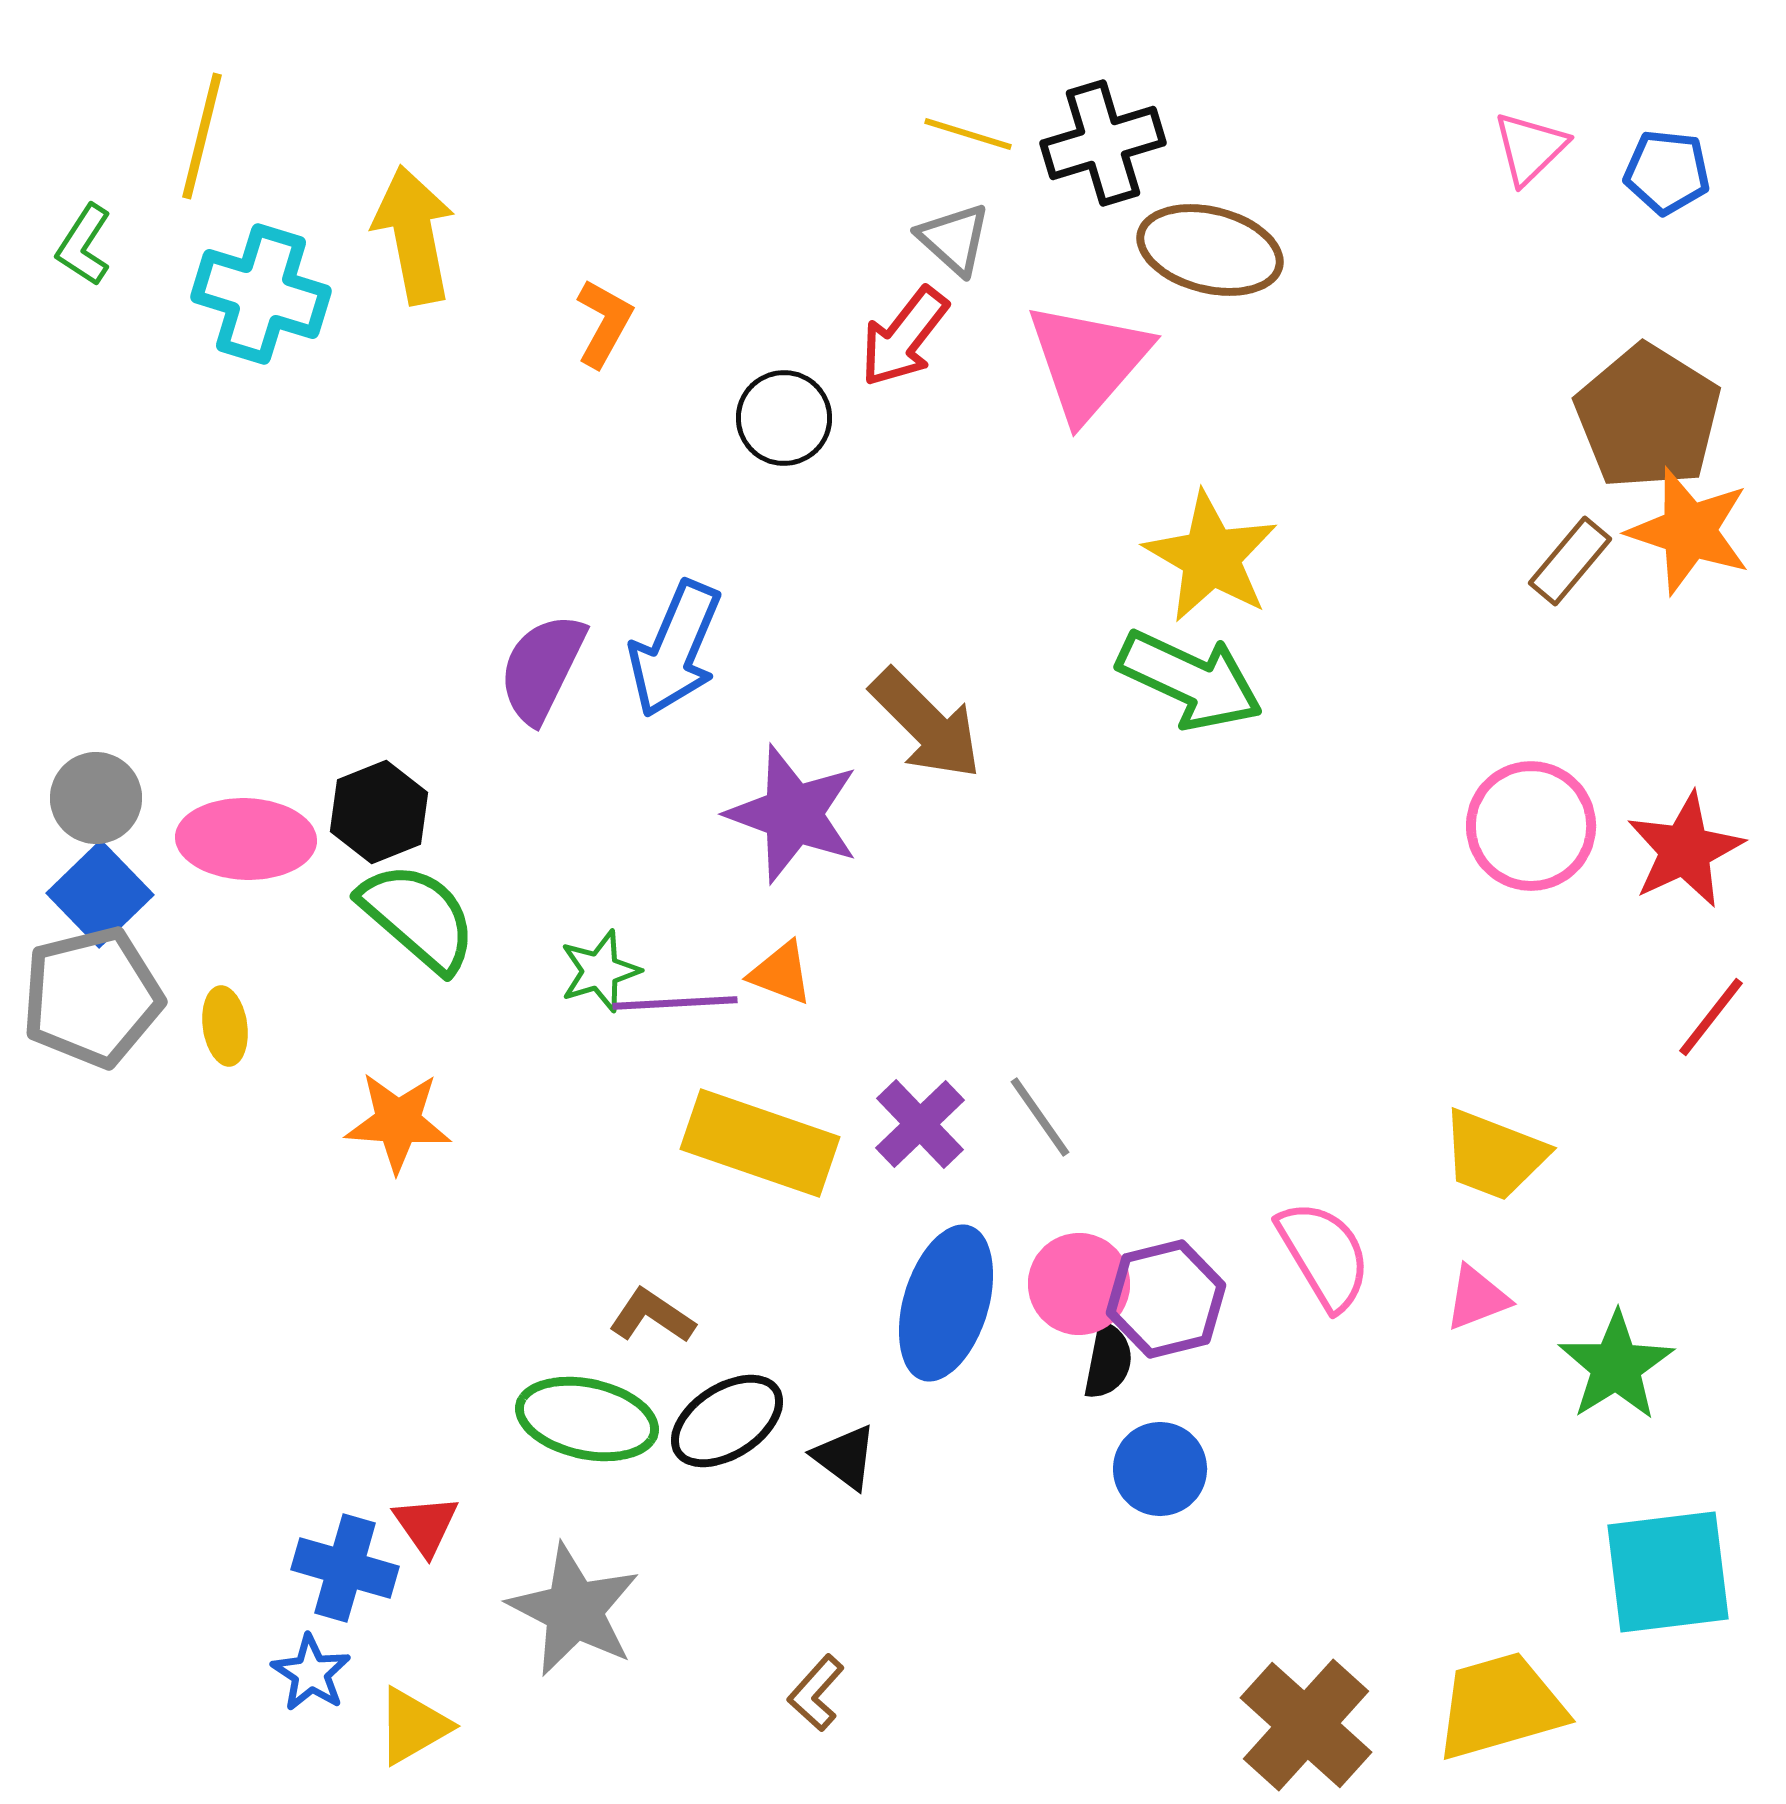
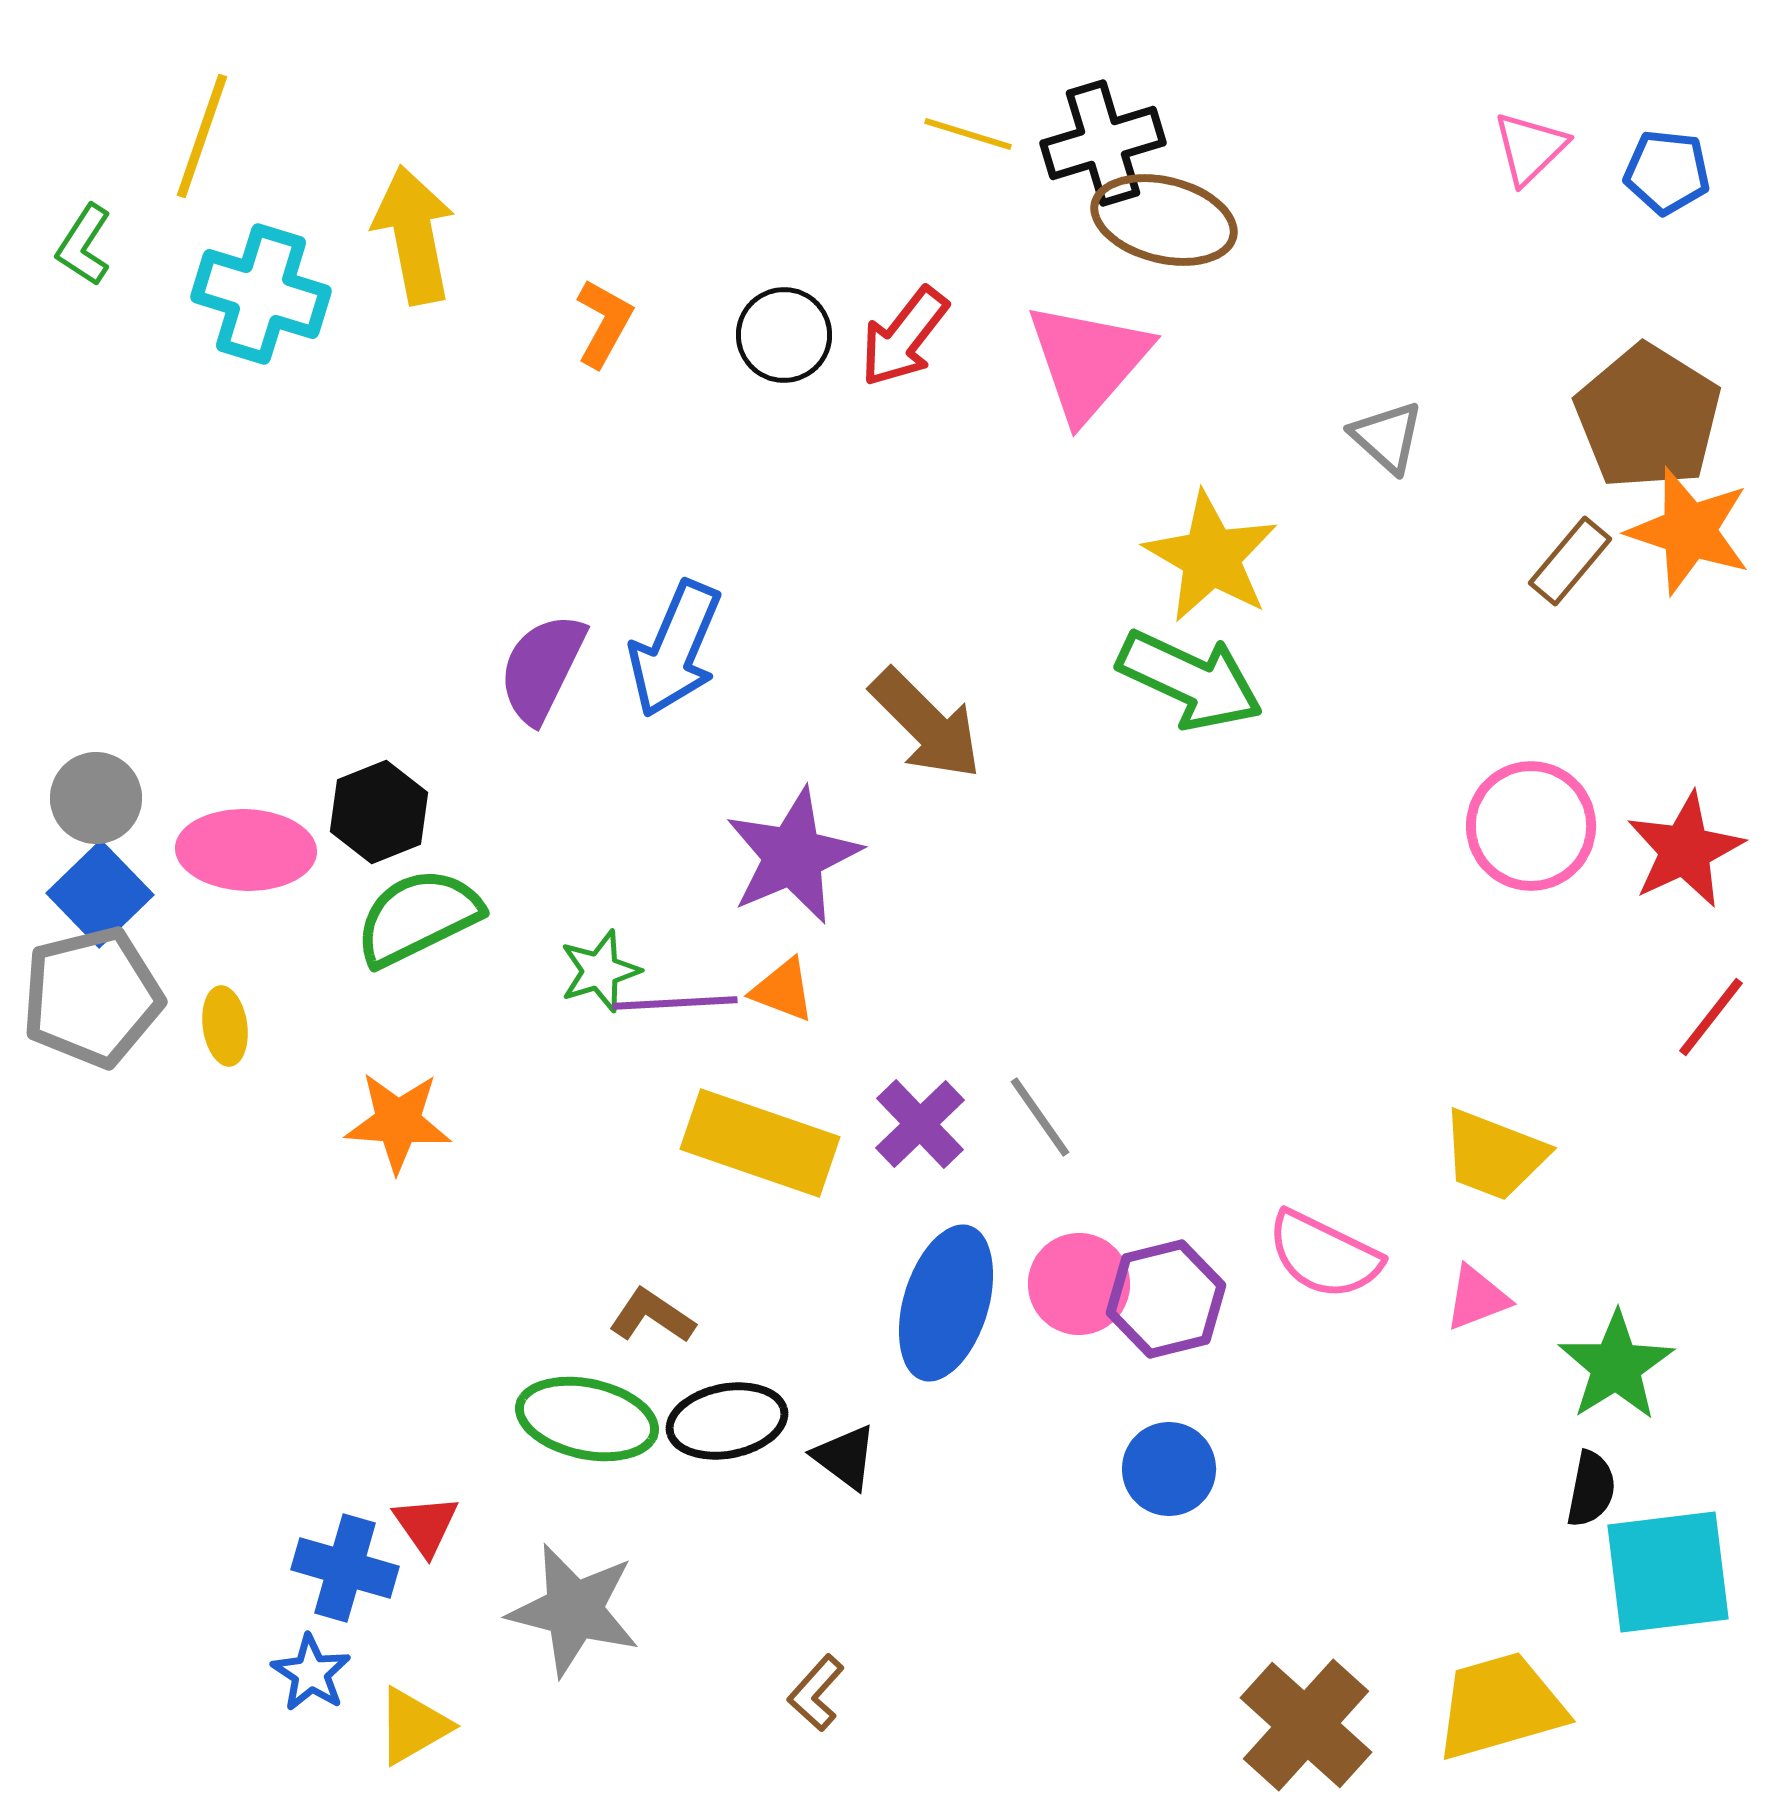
yellow line at (202, 136): rotated 5 degrees clockwise
gray triangle at (954, 239): moved 433 px right, 198 px down
brown ellipse at (1210, 250): moved 46 px left, 30 px up
black circle at (784, 418): moved 83 px up
purple star at (793, 814): moved 42 px down; rotated 29 degrees clockwise
pink ellipse at (246, 839): moved 11 px down
green semicircle at (418, 917): rotated 67 degrees counterclockwise
orange triangle at (781, 973): moved 2 px right, 17 px down
pink semicircle at (1324, 1255): rotated 147 degrees clockwise
black semicircle at (1108, 1361): moved 483 px right, 128 px down
black ellipse at (727, 1421): rotated 22 degrees clockwise
blue circle at (1160, 1469): moved 9 px right
gray star at (574, 1610): rotated 13 degrees counterclockwise
